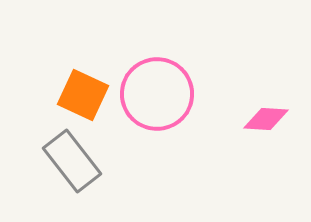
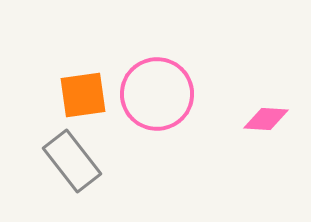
orange square: rotated 33 degrees counterclockwise
